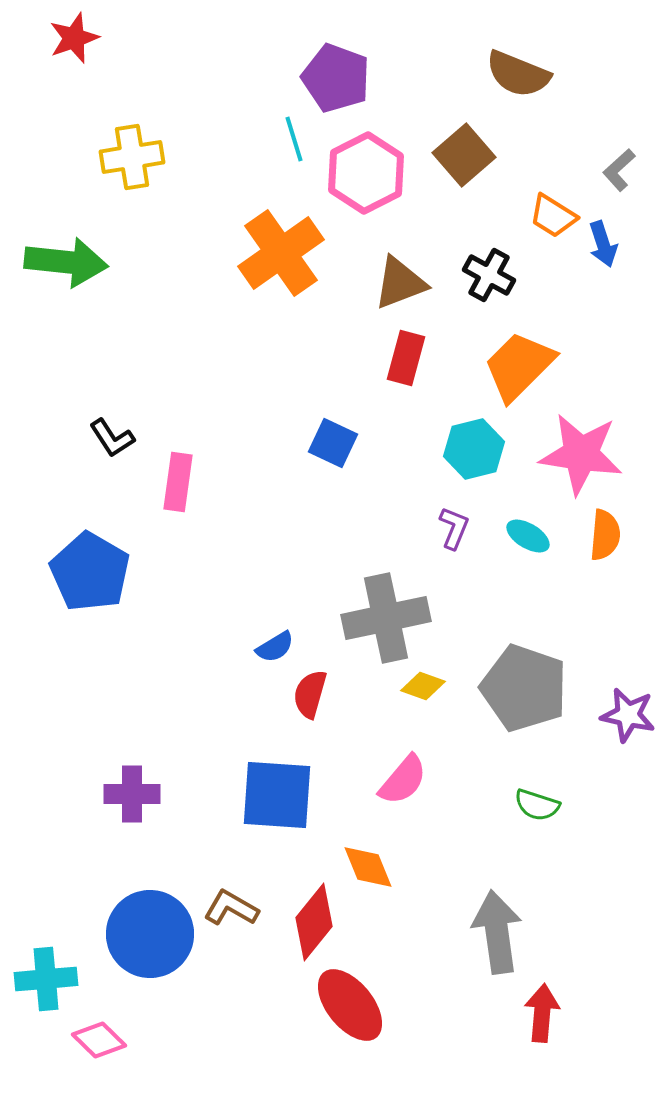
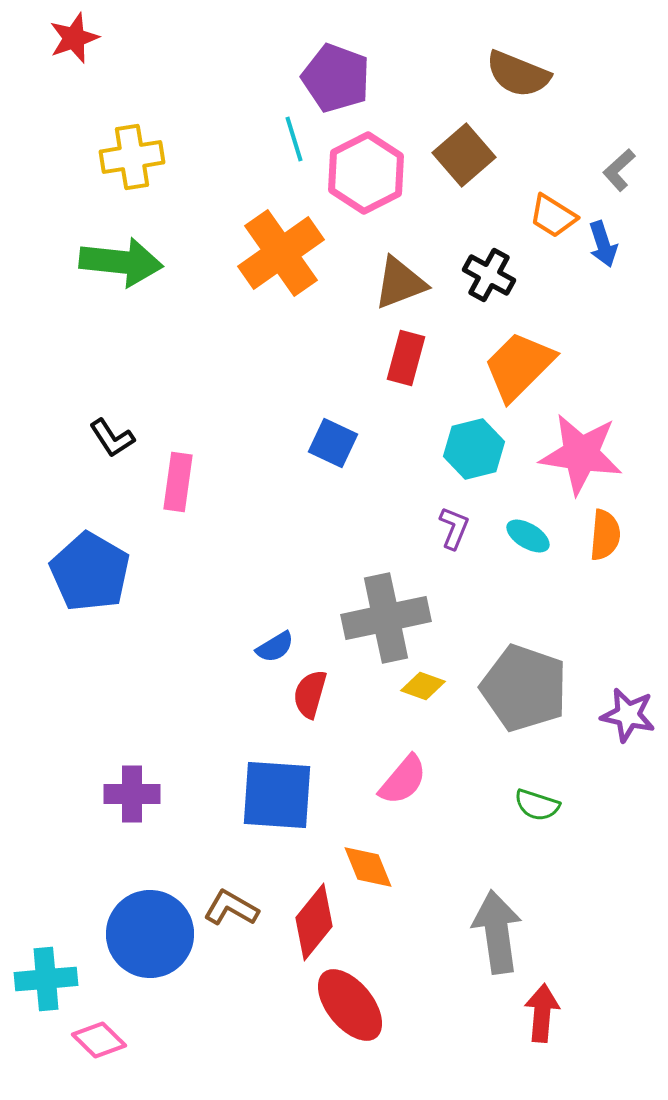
green arrow at (66, 262): moved 55 px right
